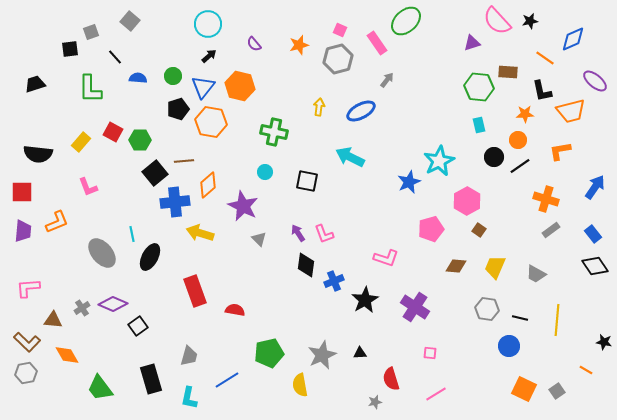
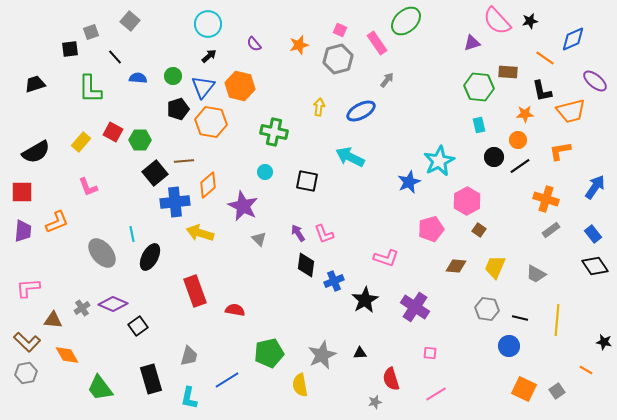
black semicircle at (38, 154): moved 2 px left, 2 px up; rotated 36 degrees counterclockwise
